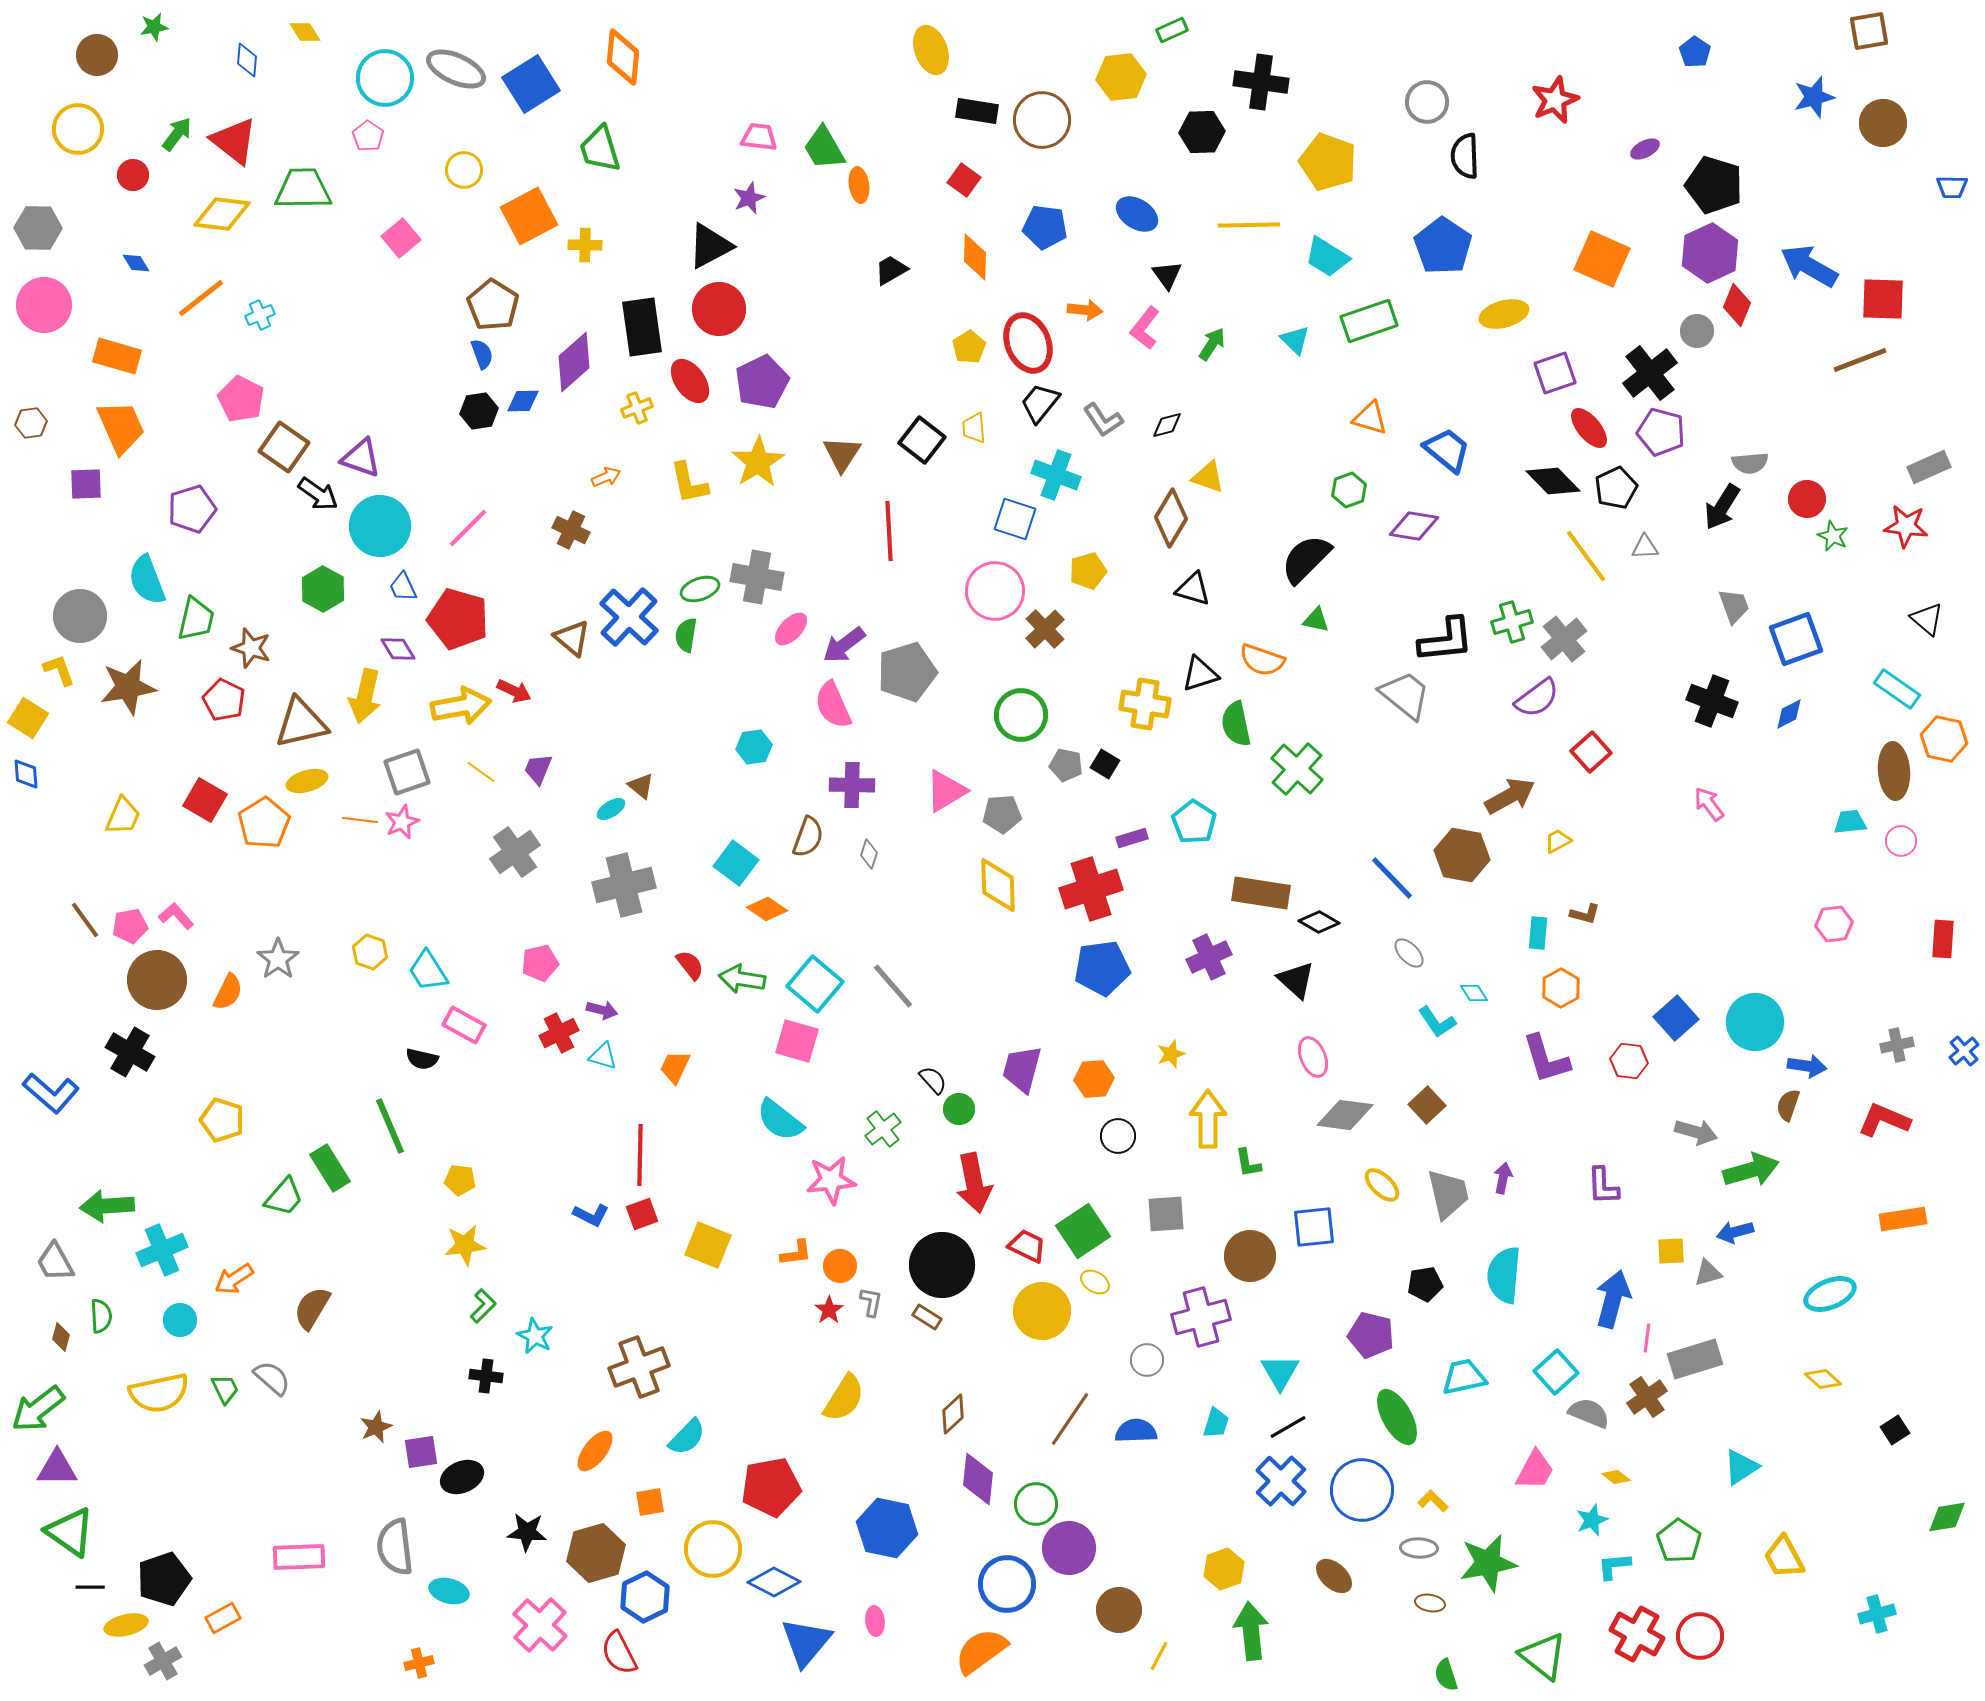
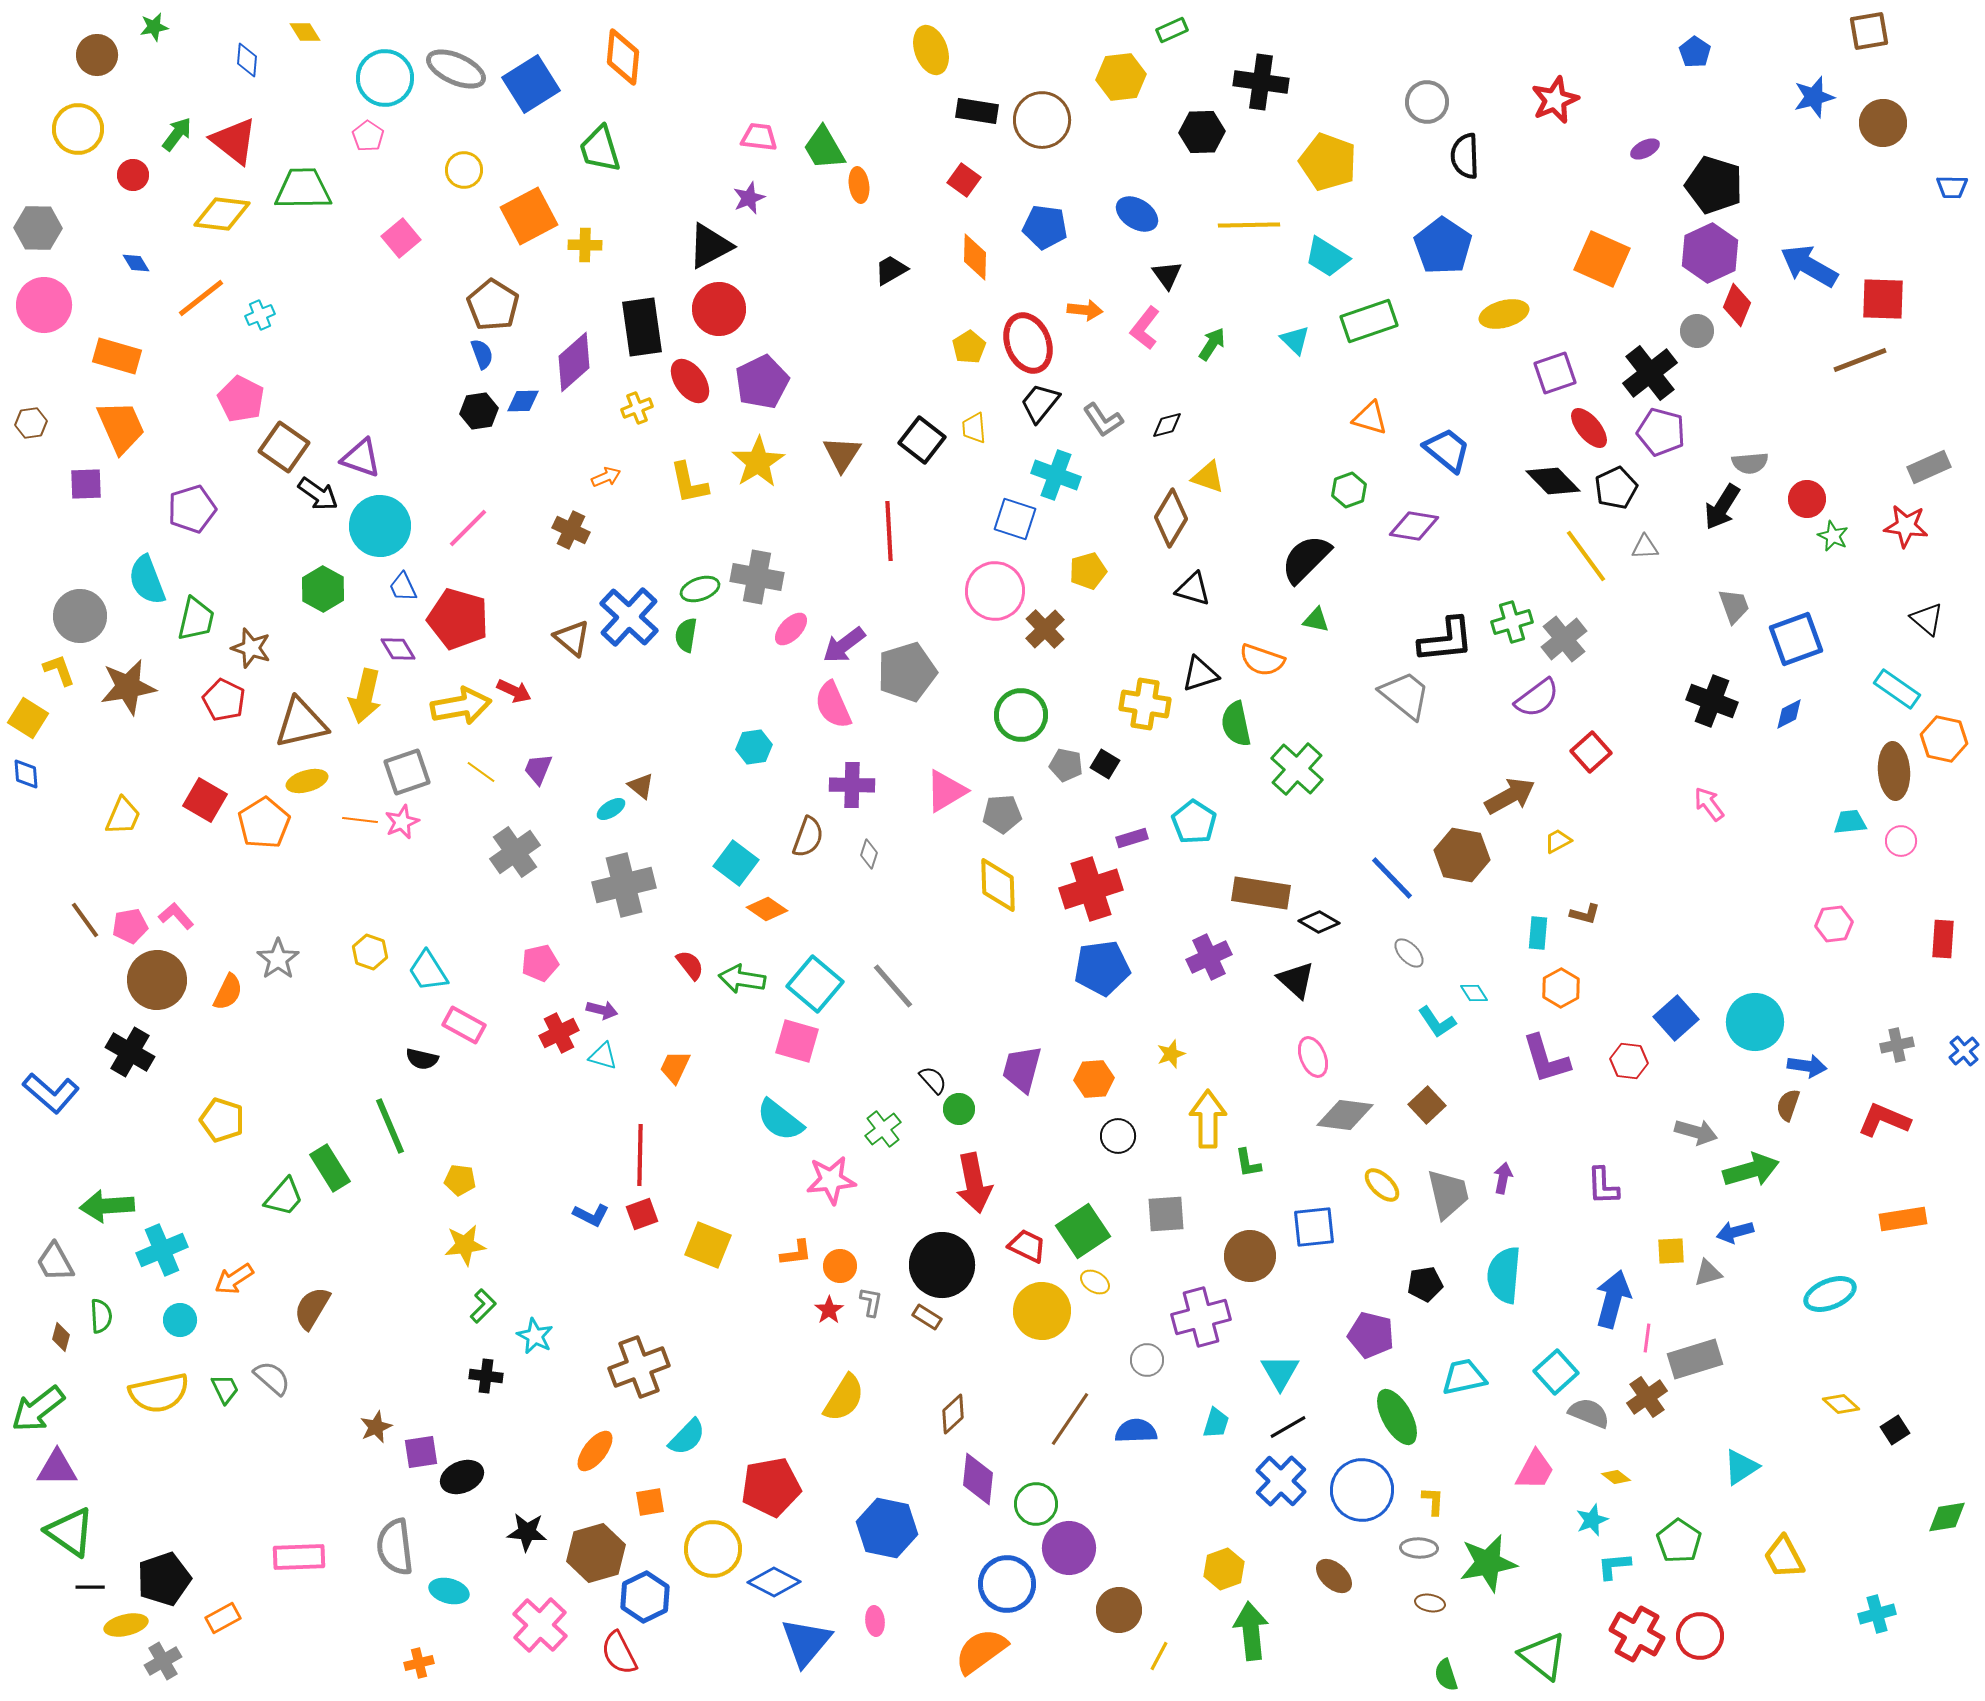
yellow diamond at (1823, 1379): moved 18 px right, 25 px down
yellow L-shape at (1433, 1501): rotated 48 degrees clockwise
